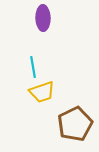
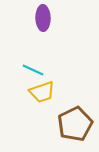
cyan line: moved 3 px down; rotated 55 degrees counterclockwise
